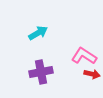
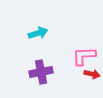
cyan arrow: rotated 12 degrees clockwise
pink L-shape: rotated 35 degrees counterclockwise
